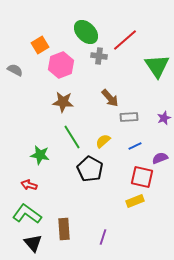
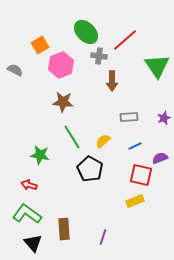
brown arrow: moved 2 px right, 17 px up; rotated 42 degrees clockwise
red square: moved 1 px left, 2 px up
